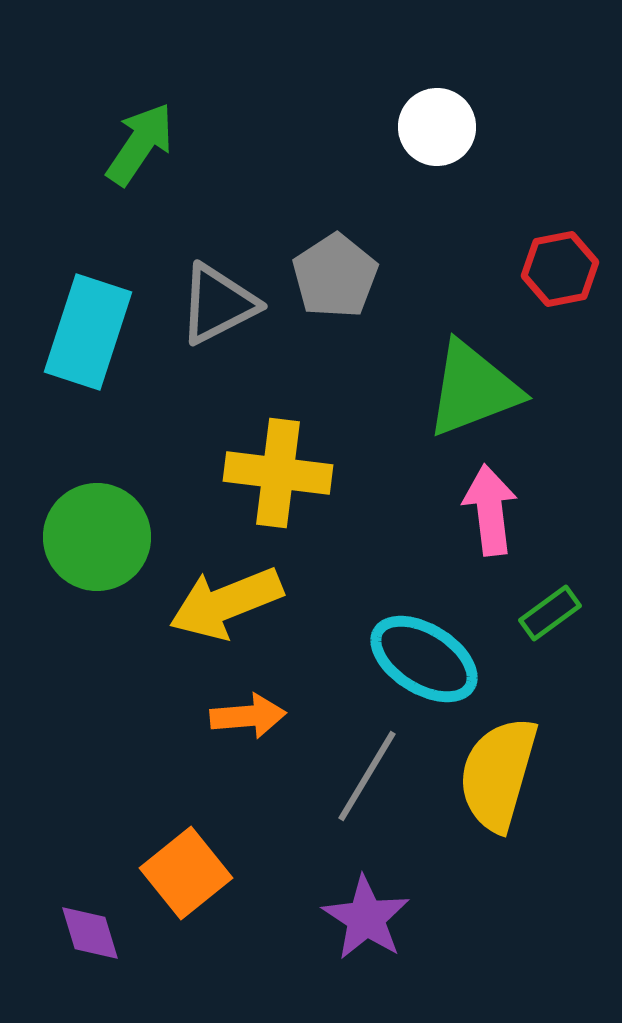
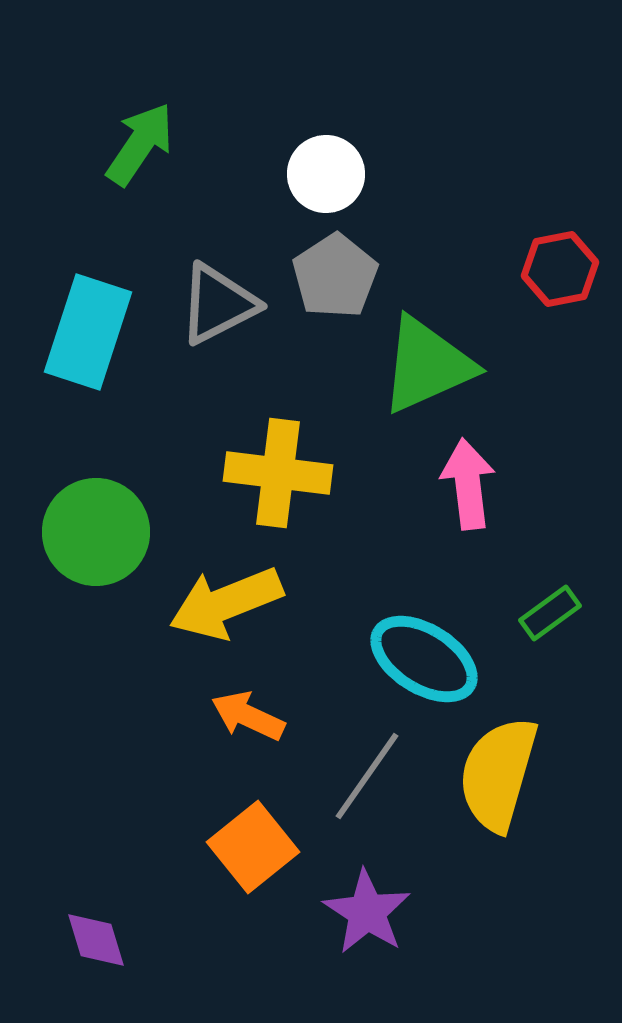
white circle: moved 111 px left, 47 px down
green triangle: moved 46 px left, 24 px up; rotated 3 degrees counterclockwise
pink arrow: moved 22 px left, 26 px up
green circle: moved 1 px left, 5 px up
orange arrow: rotated 150 degrees counterclockwise
gray line: rotated 4 degrees clockwise
orange square: moved 67 px right, 26 px up
purple star: moved 1 px right, 6 px up
purple diamond: moved 6 px right, 7 px down
